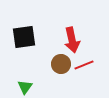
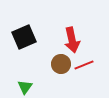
black square: rotated 15 degrees counterclockwise
